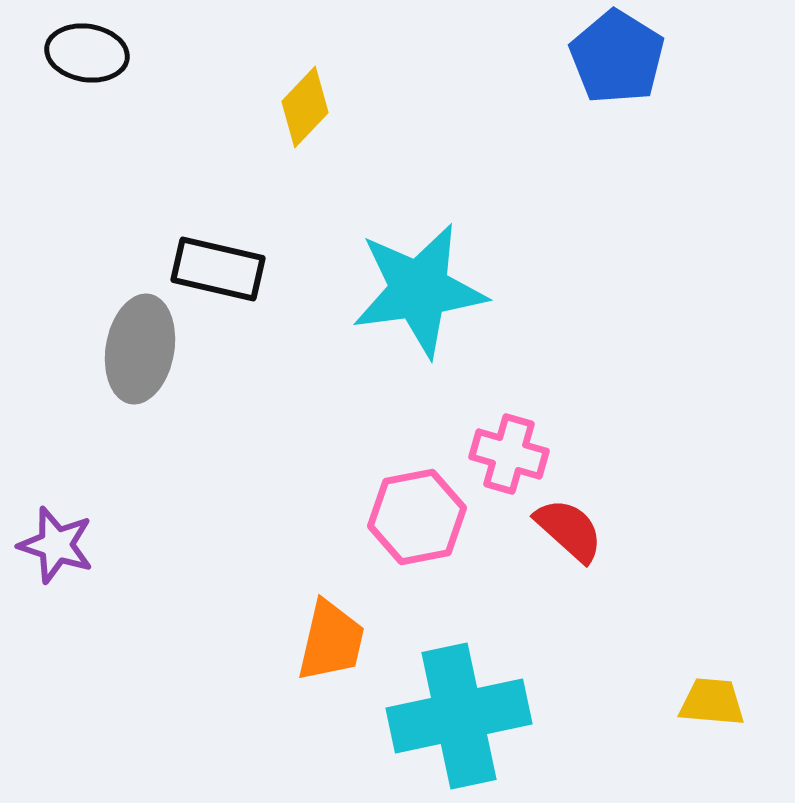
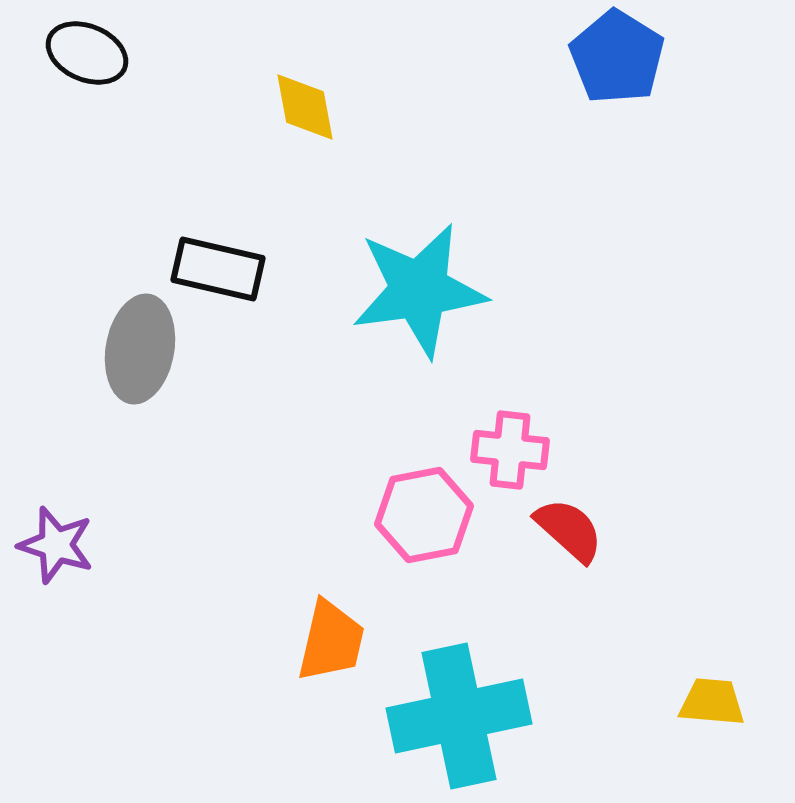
black ellipse: rotated 14 degrees clockwise
yellow diamond: rotated 54 degrees counterclockwise
pink cross: moved 1 px right, 4 px up; rotated 10 degrees counterclockwise
pink hexagon: moved 7 px right, 2 px up
